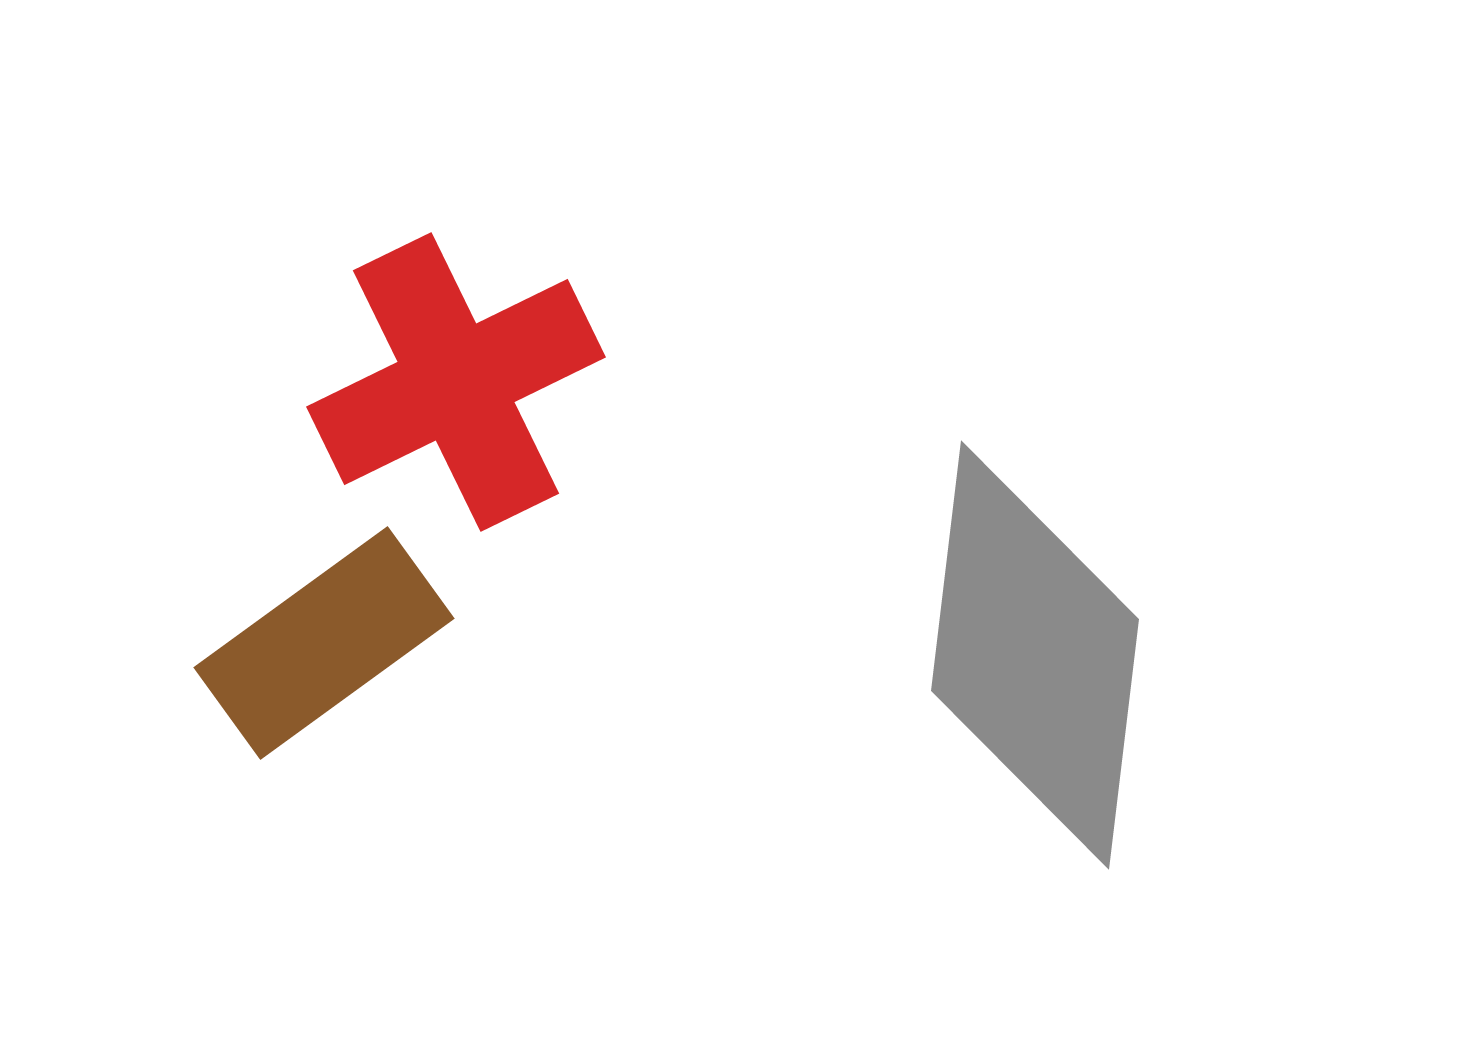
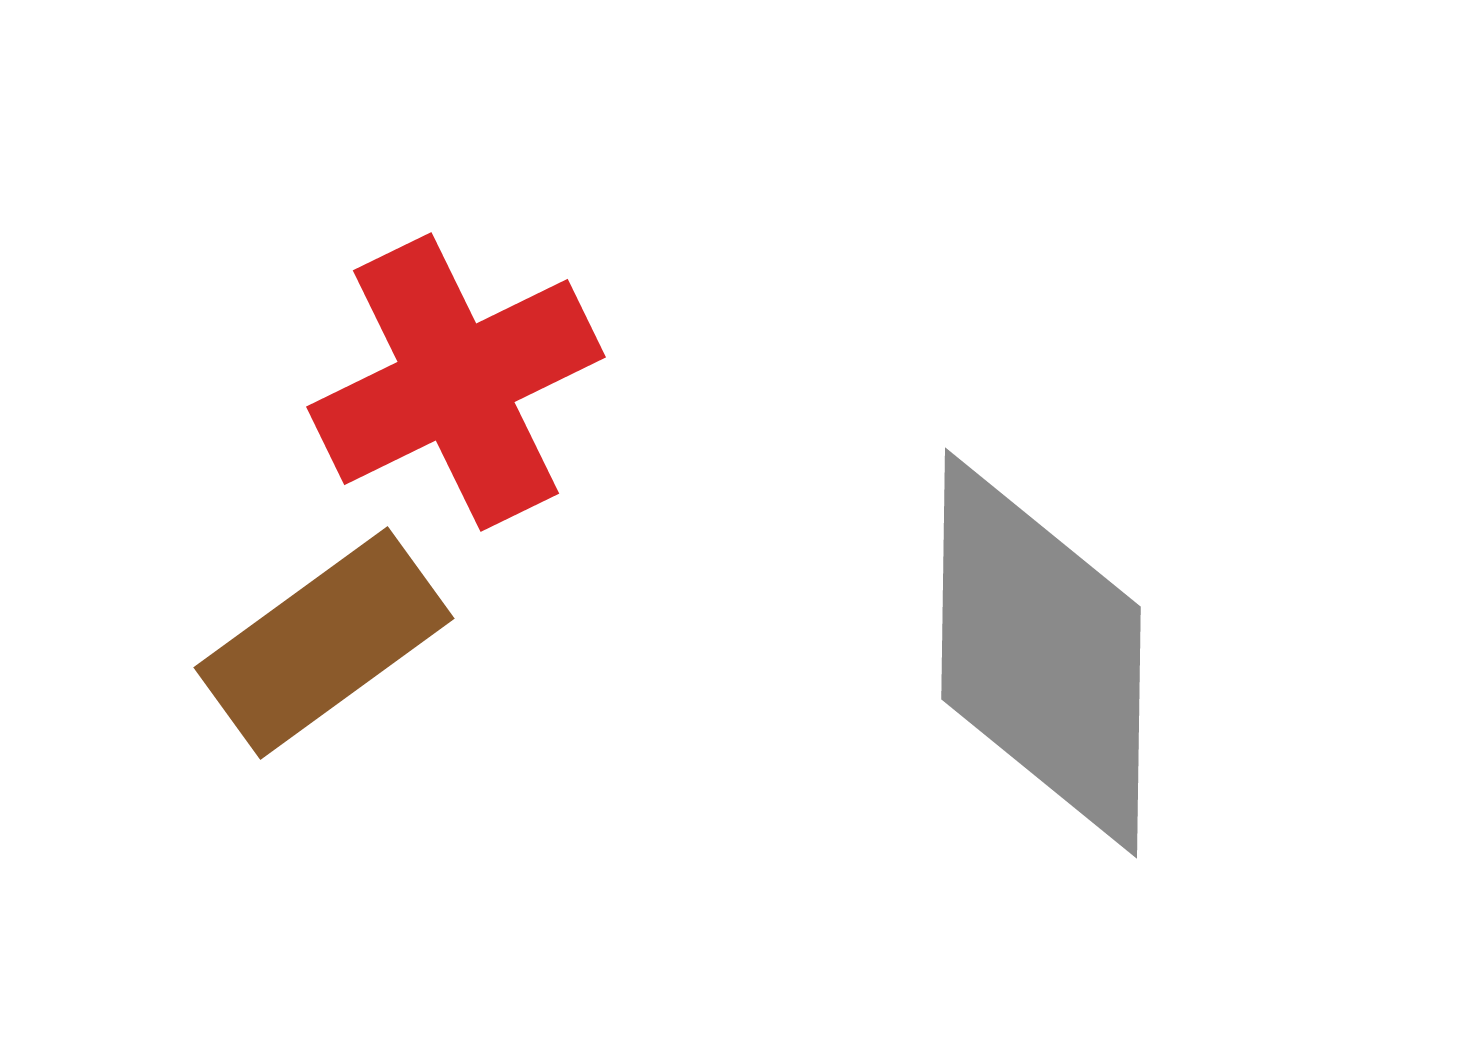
gray diamond: moved 6 px right, 2 px up; rotated 6 degrees counterclockwise
